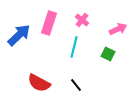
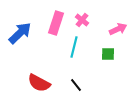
pink rectangle: moved 7 px right
blue arrow: moved 1 px right, 2 px up
green square: rotated 24 degrees counterclockwise
